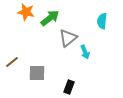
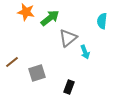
gray square: rotated 18 degrees counterclockwise
